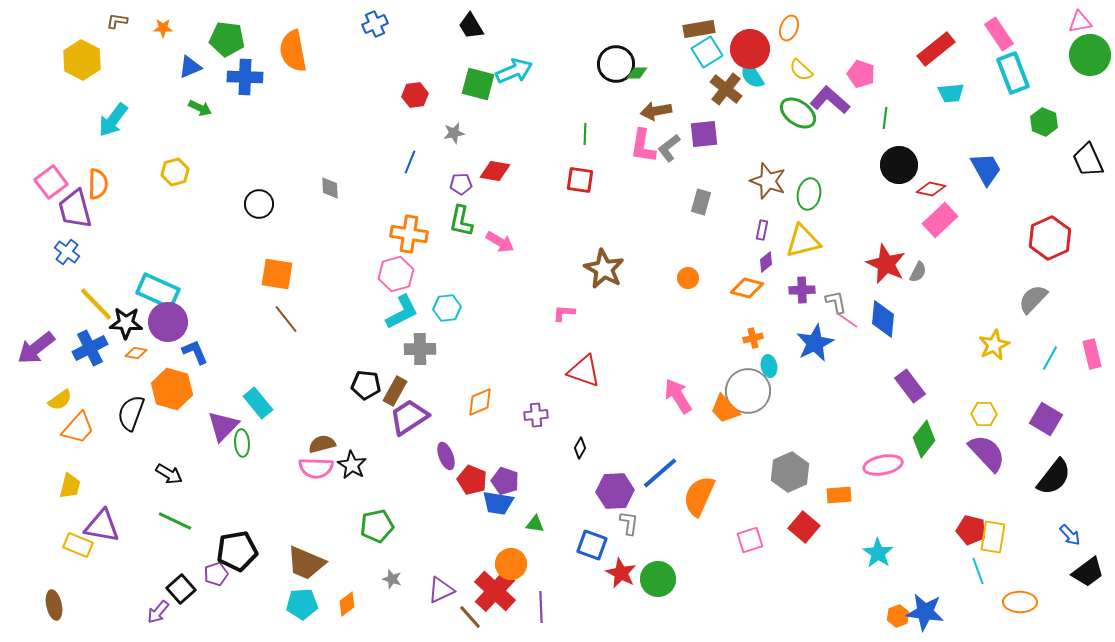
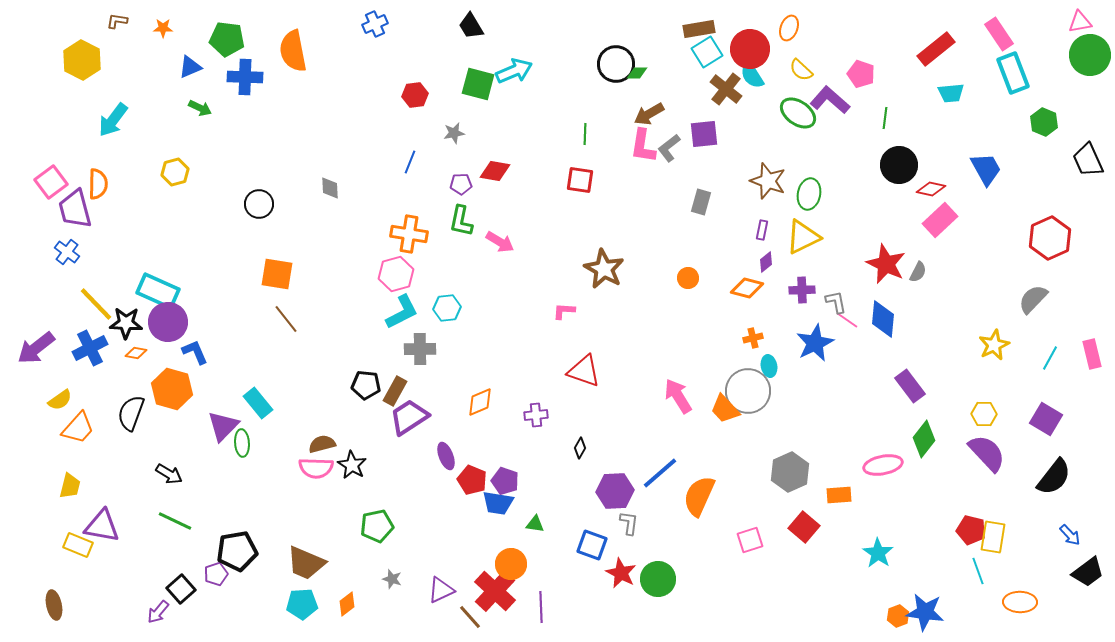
brown arrow at (656, 111): moved 7 px left, 3 px down; rotated 20 degrees counterclockwise
yellow triangle at (803, 241): moved 4 px up; rotated 12 degrees counterclockwise
pink L-shape at (564, 313): moved 2 px up
